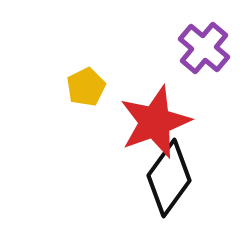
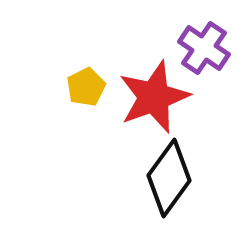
purple cross: rotated 6 degrees counterclockwise
red star: moved 1 px left, 25 px up
